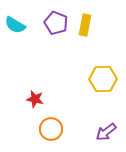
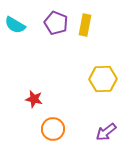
red star: moved 1 px left
orange circle: moved 2 px right
